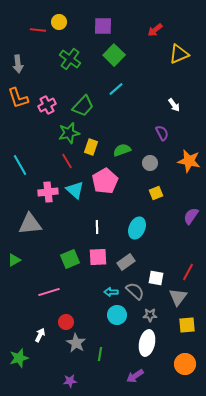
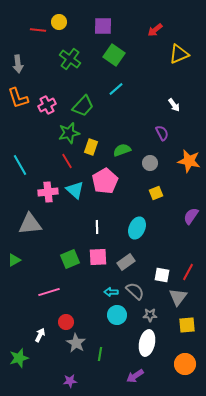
green square at (114, 55): rotated 10 degrees counterclockwise
white square at (156, 278): moved 6 px right, 3 px up
